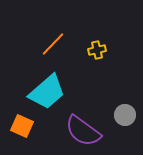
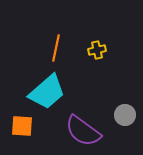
orange line: moved 3 px right, 4 px down; rotated 32 degrees counterclockwise
orange square: rotated 20 degrees counterclockwise
